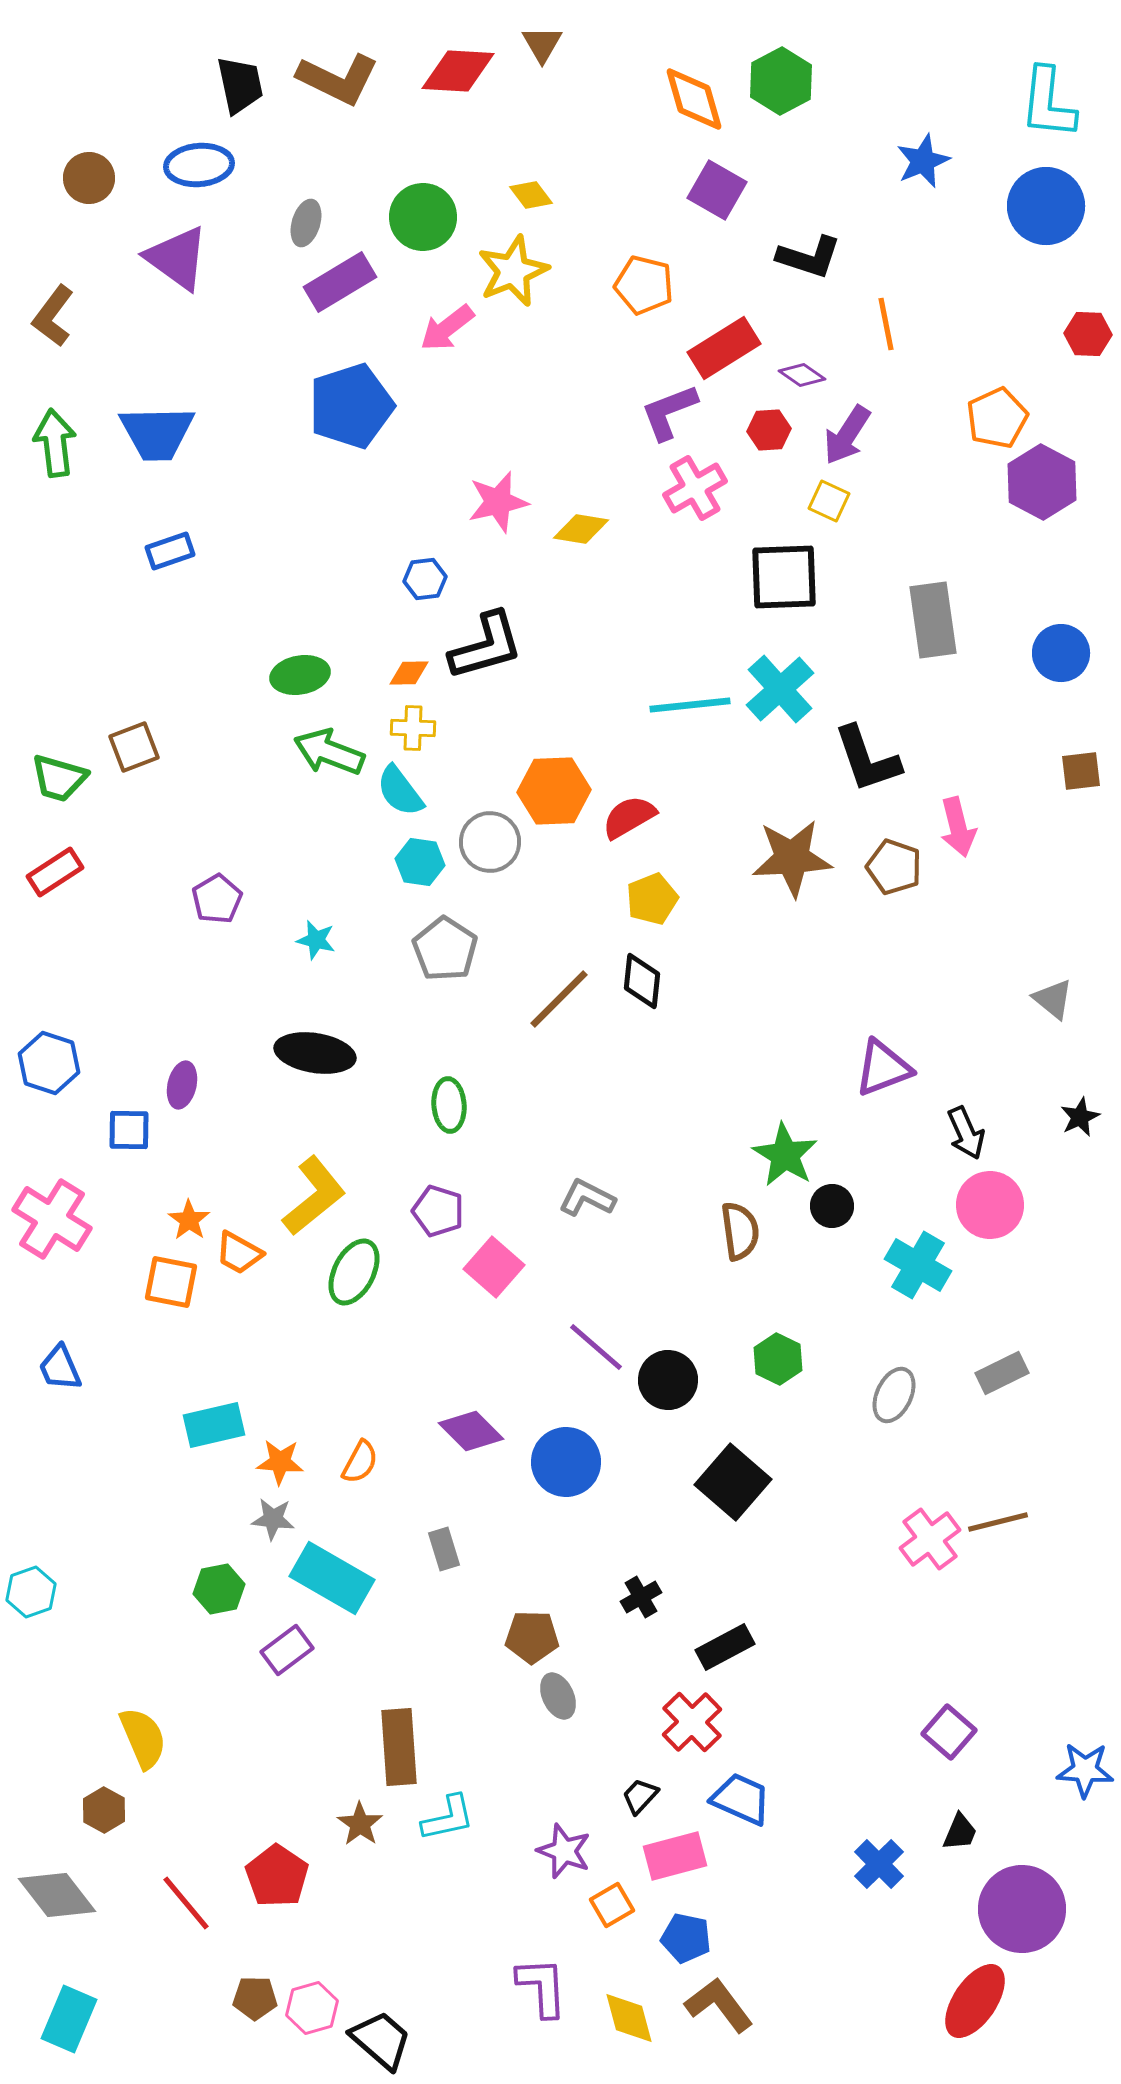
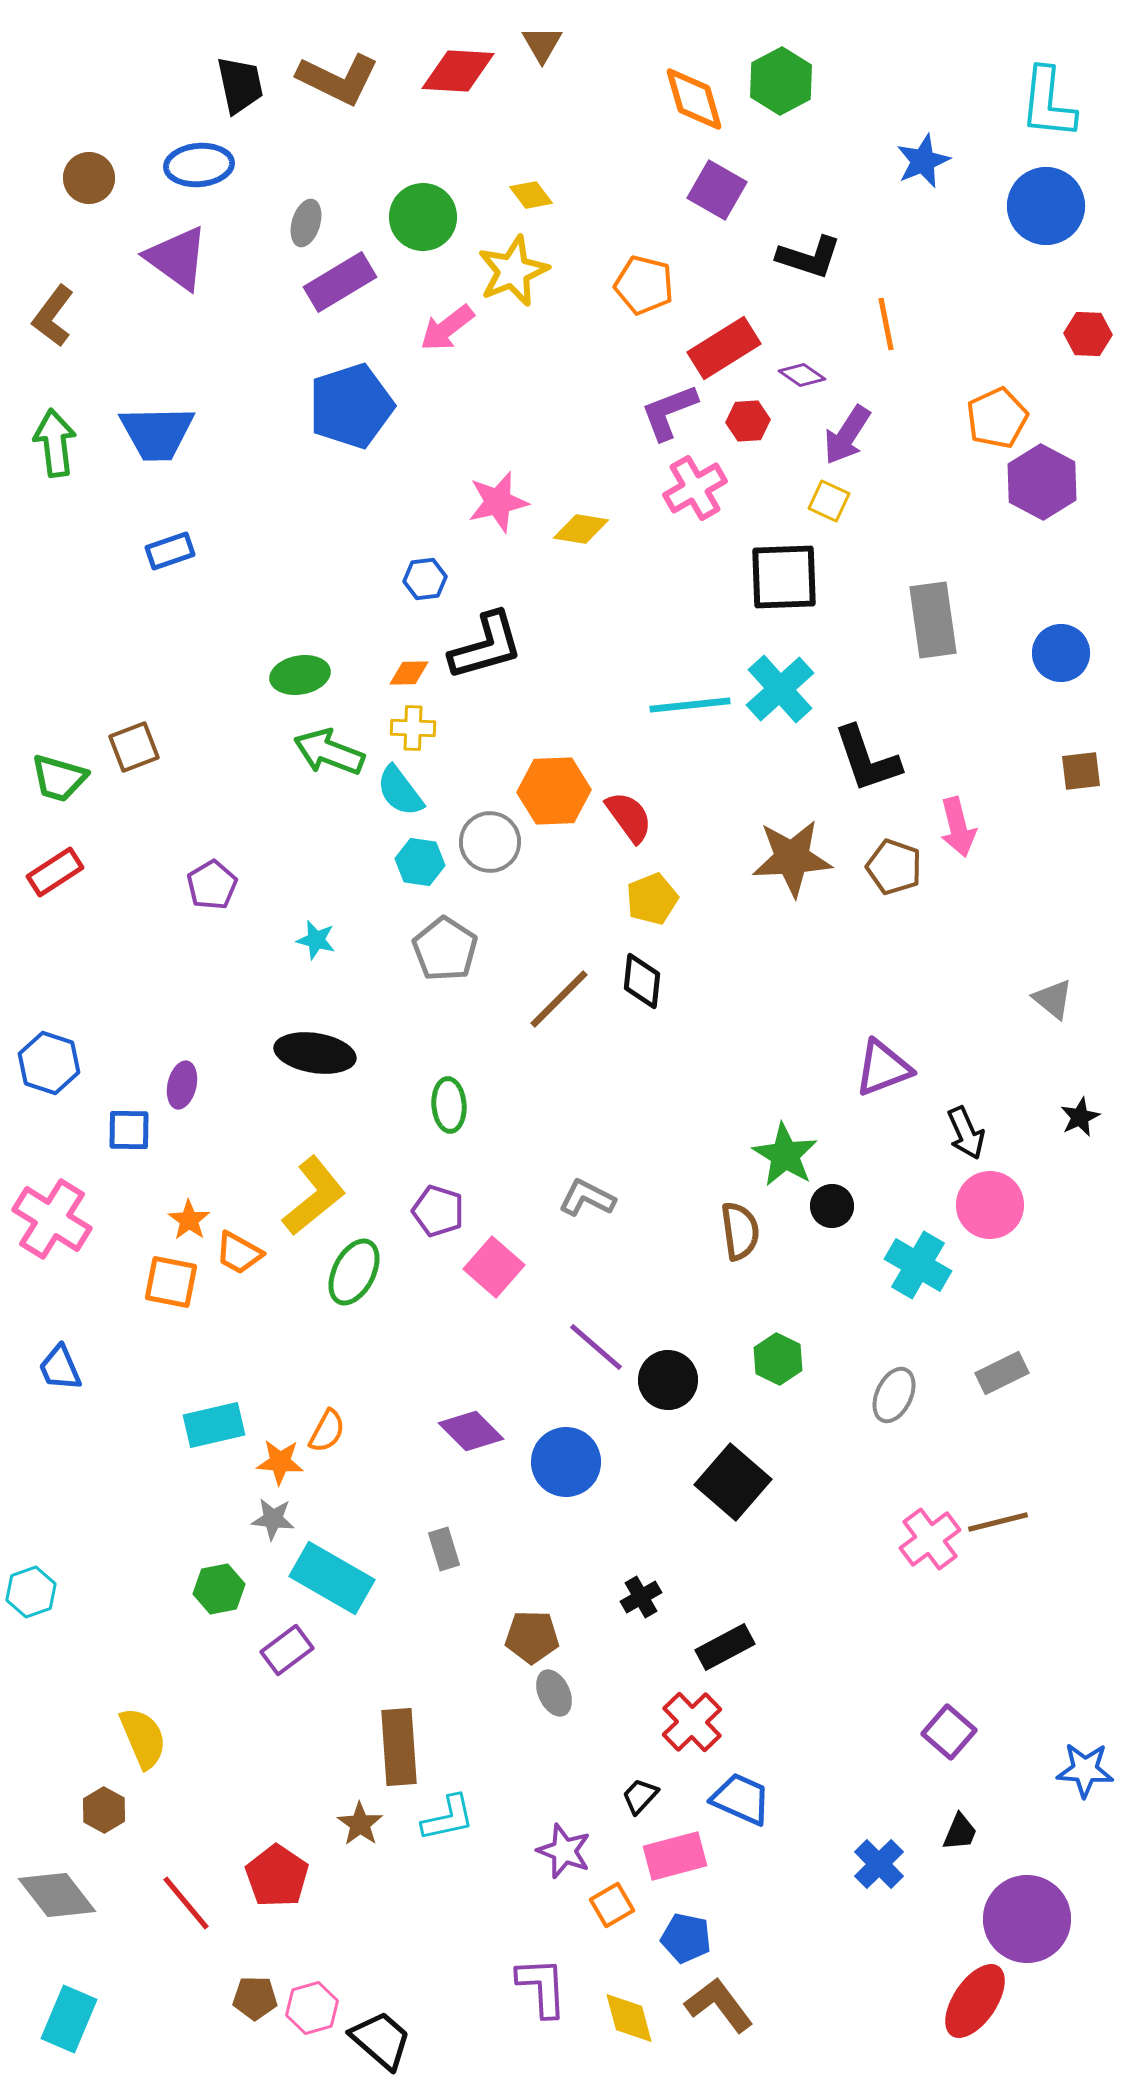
red hexagon at (769, 430): moved 21 px left, 9 px up
red semicircle at (629, 817): rotated 84 degrees clockwise
purple pentagon at (217, 899): moved 5 px left, 14 px up
orange semicircle at (360, 1462): moved 33 px left, 31 px up
gray ellipse at (558, 1696): moved 4 px left, 3 px up
purple circle at (1022, 1909): moved 5 px right, 10 px down
